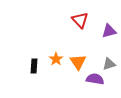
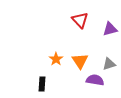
purple triangle: moved 1 px right, 2 px up
orange triangle: moved 2 px right, 1 px up
black rectangle: moved 8 px right, 18 px down
purple semicircle: moved 1 px down
